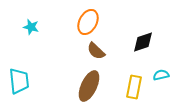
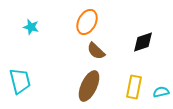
orange ellipse: moved 1 px left
cyan semicircle: moved 17 px down
cyan trapezoid: moved 1 px right; rotated 8 degrees counterclockwise
